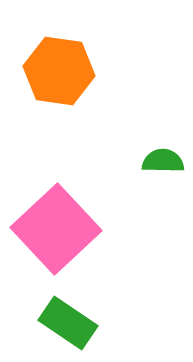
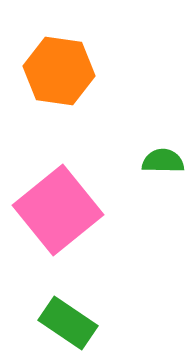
pink square: moved 2 px right, 19 px up; rotated 4 degrees clockwise
